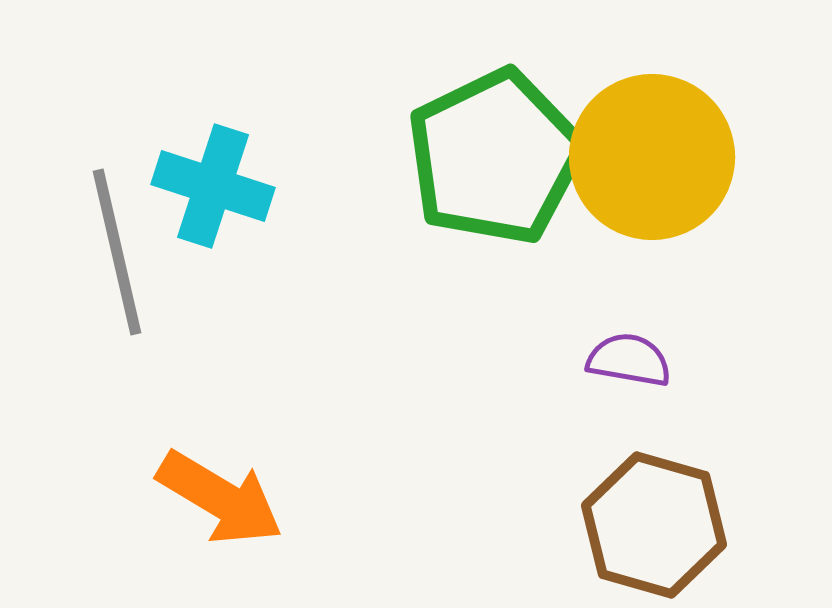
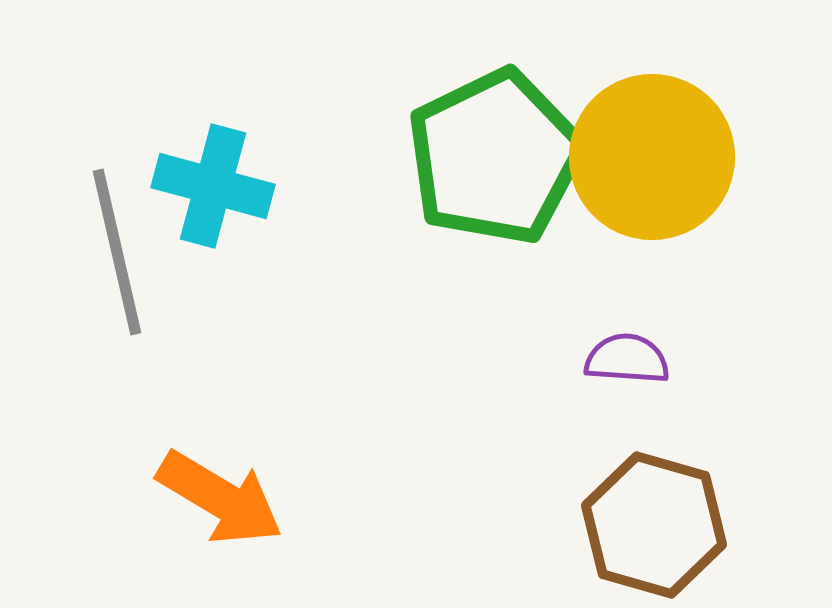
cyan cross: rotated 3 degrees counterclockwise
purple semicircle: moved 2 px left, 1 px up; rotated 6 degrees counterclockwise
